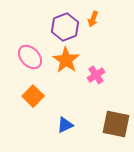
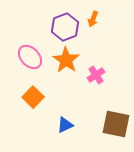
orange square: moved 1 px down
